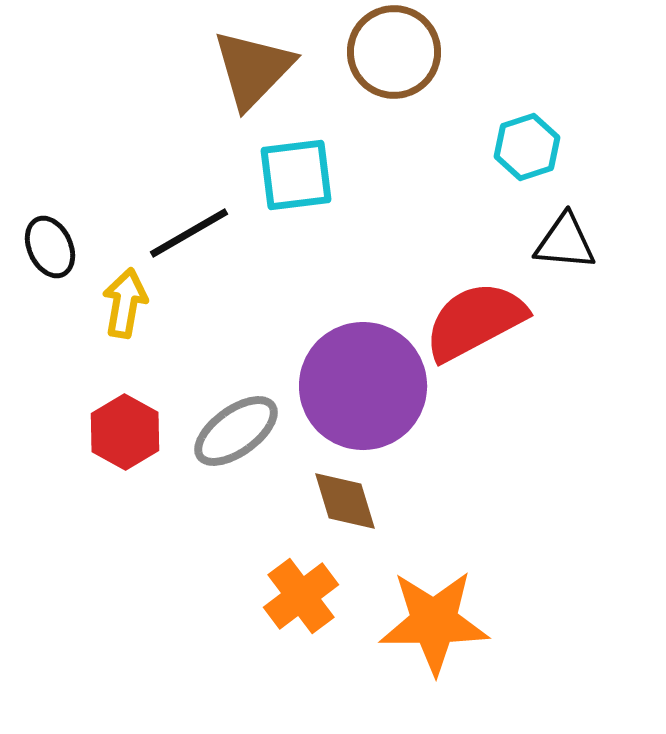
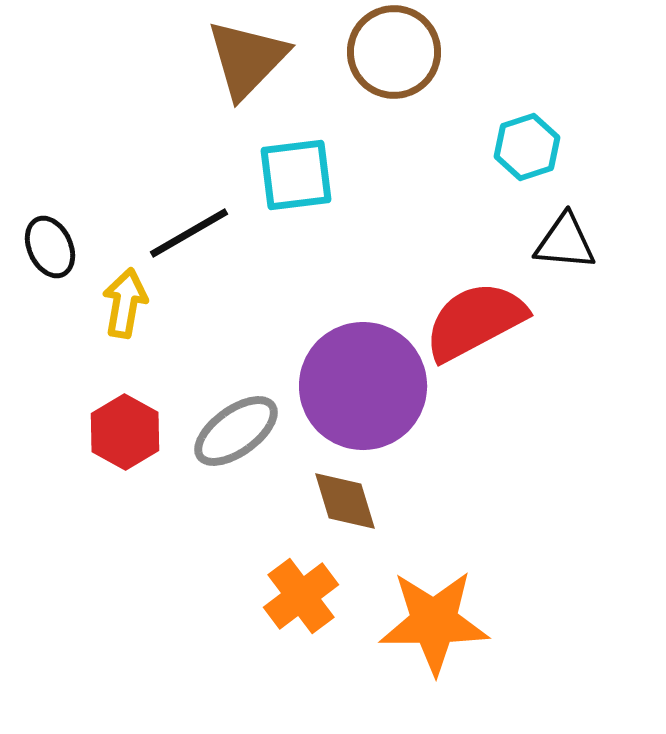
brown triangle: moved 6 px left, 10 px up
